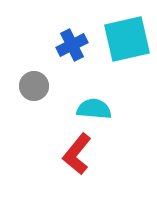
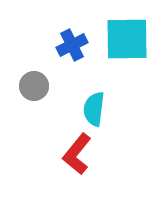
cyan square: rotated 12 degrees clockwise
cyan semicircle: rotated 88 degrees counterclockwise
